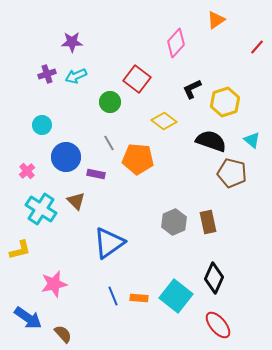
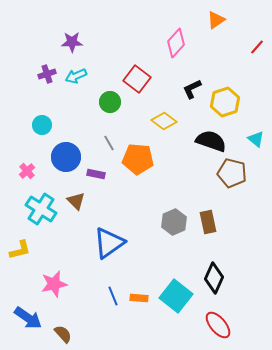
cyan triangle: moved 4 px right, 1 px up
